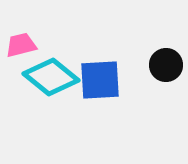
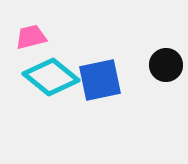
pink trapezoid: moved 10 px right, 8 px up
blue square: rotated 9 degrees counterclockwise
